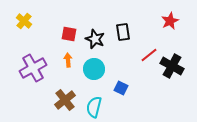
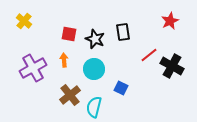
orange arrow: moved 4 px left
brown cross: moved 5 px right, 5 px up
